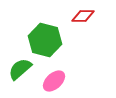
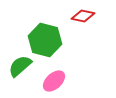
red diamond: rotated 10 degrees clockwise
green semicircle: moved 3 px up
